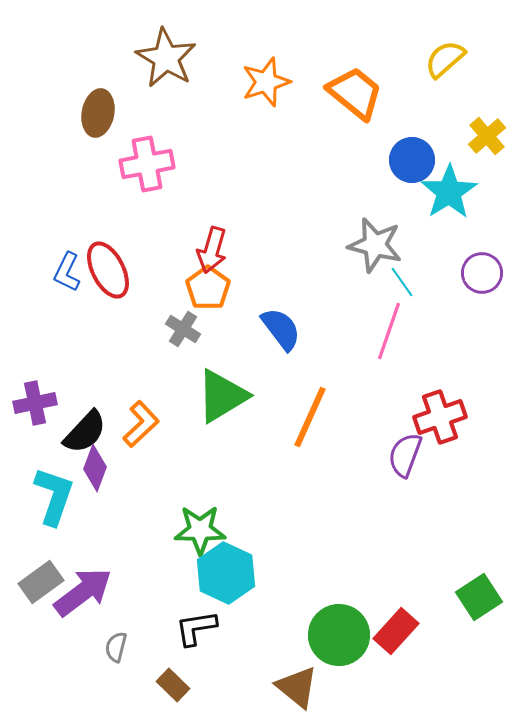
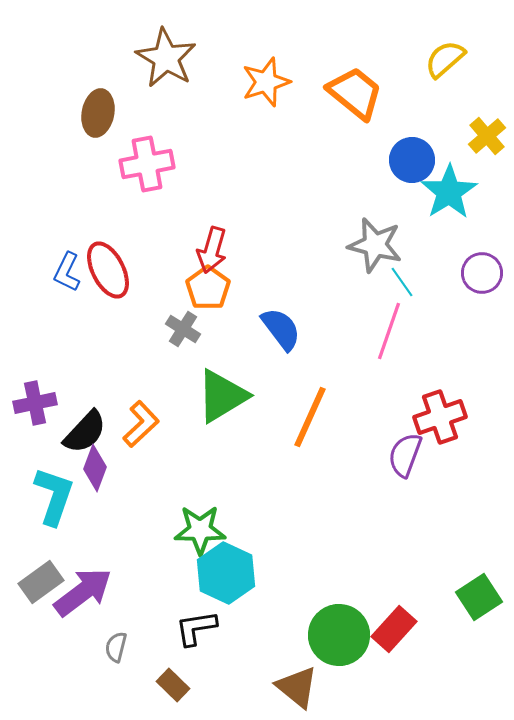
red rectangle: moved 2 px left, 2 px up
